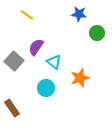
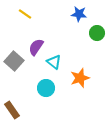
yellow line: moved 2 px left, 1 px up
brown rectangle: moved 2 px down
